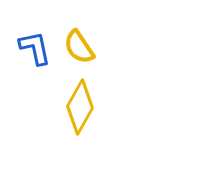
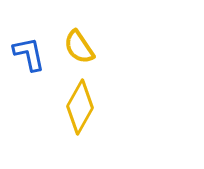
blue L-shape: moved 6 px left, 6 px down
